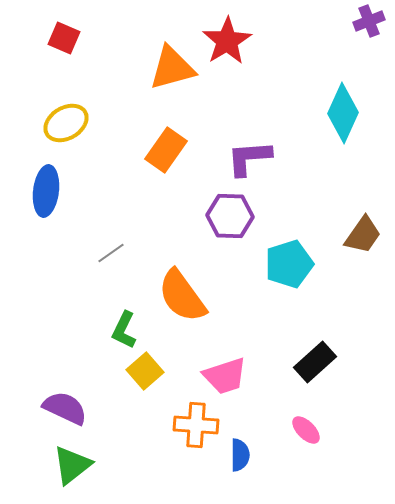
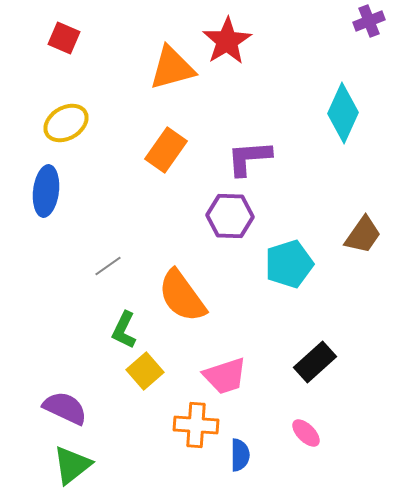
gray line: moved 3 px left, 13 px down
pink ellipse: moved 3 px down
